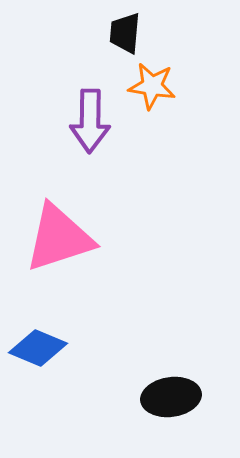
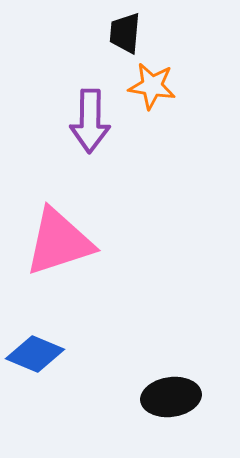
pink triangle: moved 4 px down
blue diamond: moved 3 px left, 6 px down
